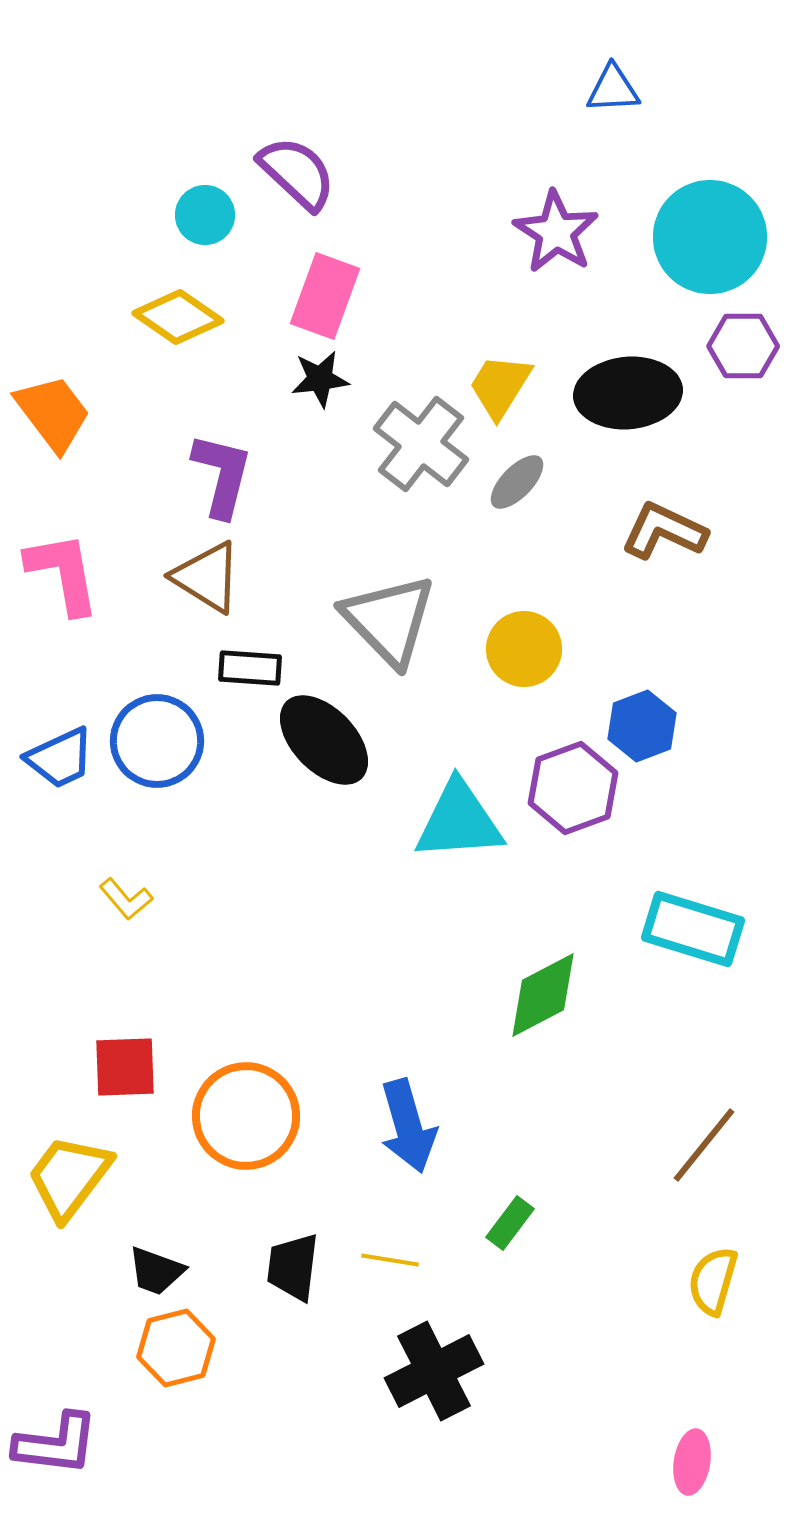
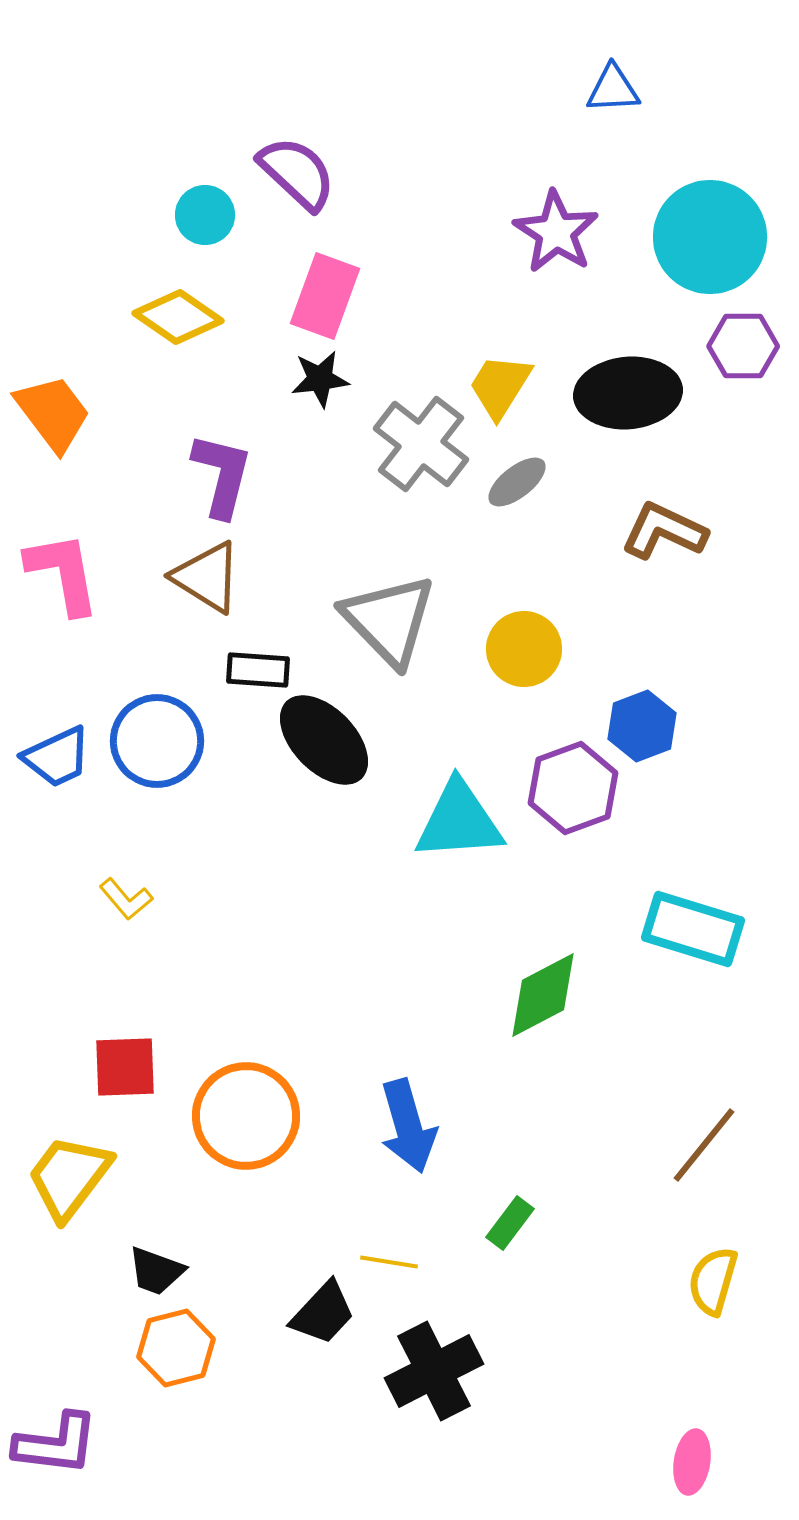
gray ellipse at (517, 482): rotated 8 degrees clockwise
black rectangle at (250, 668): moved 8 px right, 2 px down
blue trapezoid at (60, 758): moved 3 px left, 1 px up
yellow line at (390, 1260): moved 1 px left, 2 px down
black trapezoid at (293, 1267): moved 30 px right, 46 px down; rotated 144 degrees counterclockwise
